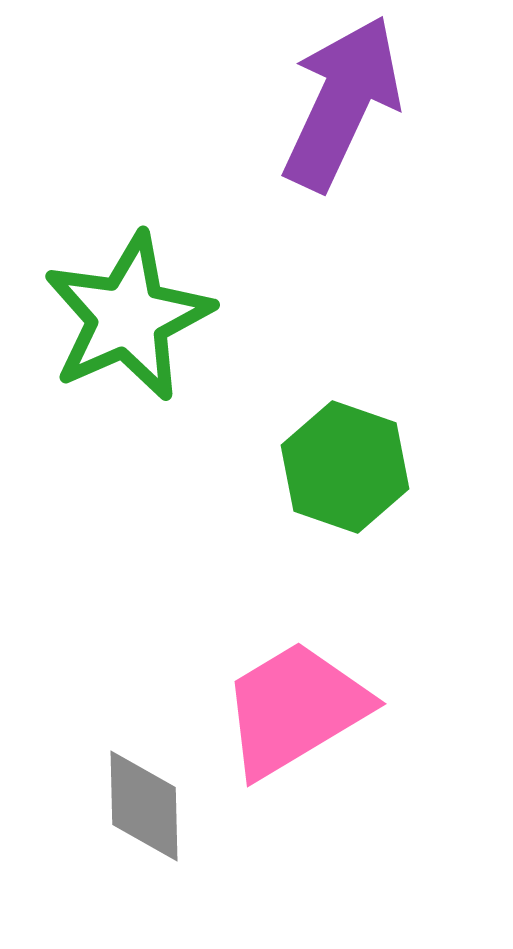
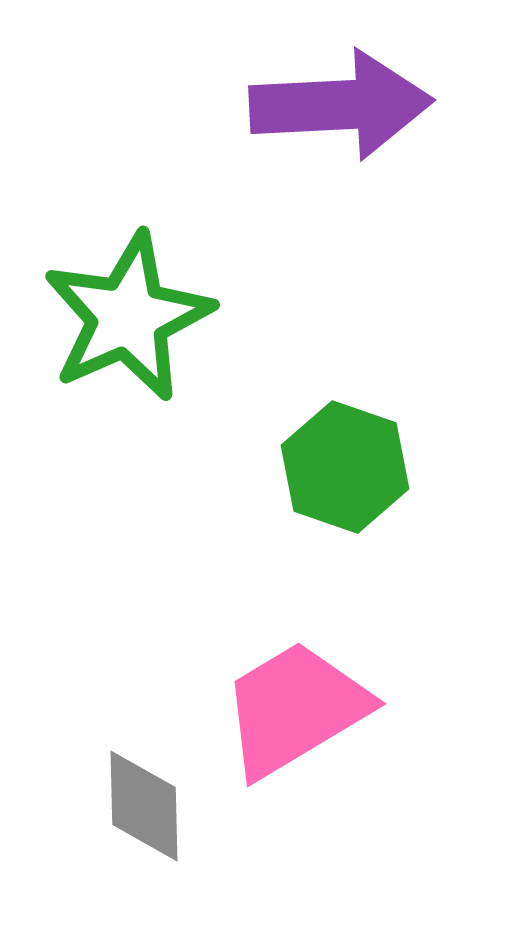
purple arrow: moved 1 px left, 2 px down; rotated 62 degrees clockwise
